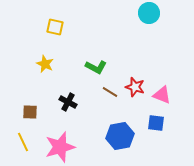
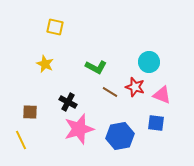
cyan circle: moved 49 px down
yellow line: moved 2 px left, 2 px up
pink star: moved 19 px right, 18 px up
